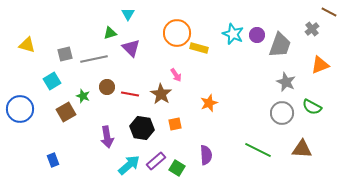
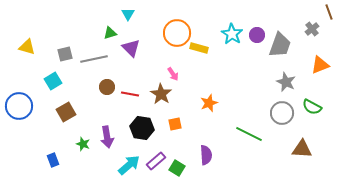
brown line: rotated 42 degrees clockwise
cyan star: moved 1 px left; rotated 10 degrees clockwise
yellow triangle: moved 2 px down
pink arrow: moved 3 px left, 1 px up
cyan square: moved 1 px right
green star: moved 48 px down
blue circle: moved 1 px left, 3 px up
green line: moved 9 px left, 16 px up
